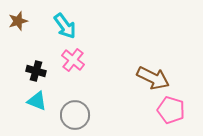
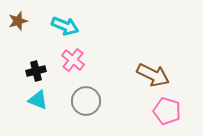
cyan arrow: rotated 32 degrees counterclockwise
black cross: rotated 30 degrees counterclockwise
brown arrow: moved 3 px up
cyan triangle: moved 1 px right, 1 px up
pink pentagon: moved 4 px left, 1 px down
gray circle: moved 11 px right, 14 px up
